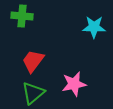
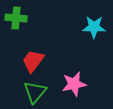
green cross: moved 6 px left, 2 px down
green triangle: moved 2 px right, 1 px up; rotated 10 degrees counterclockwise
